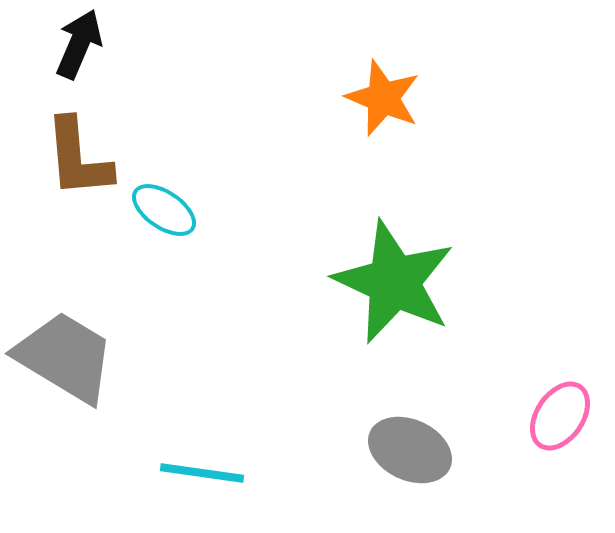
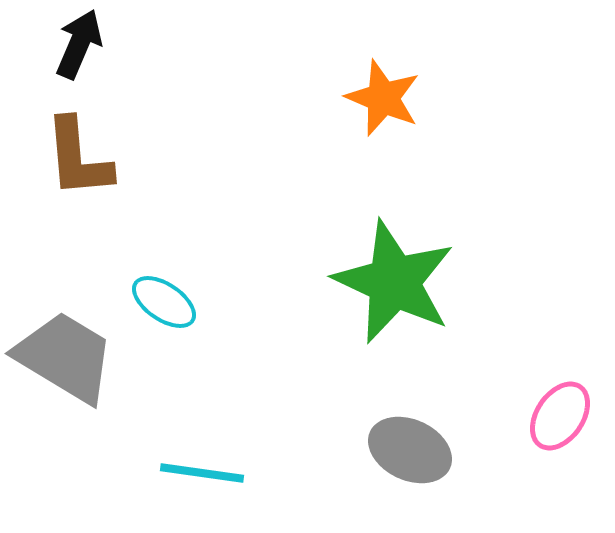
cyan ellipse: moved 92 px down
